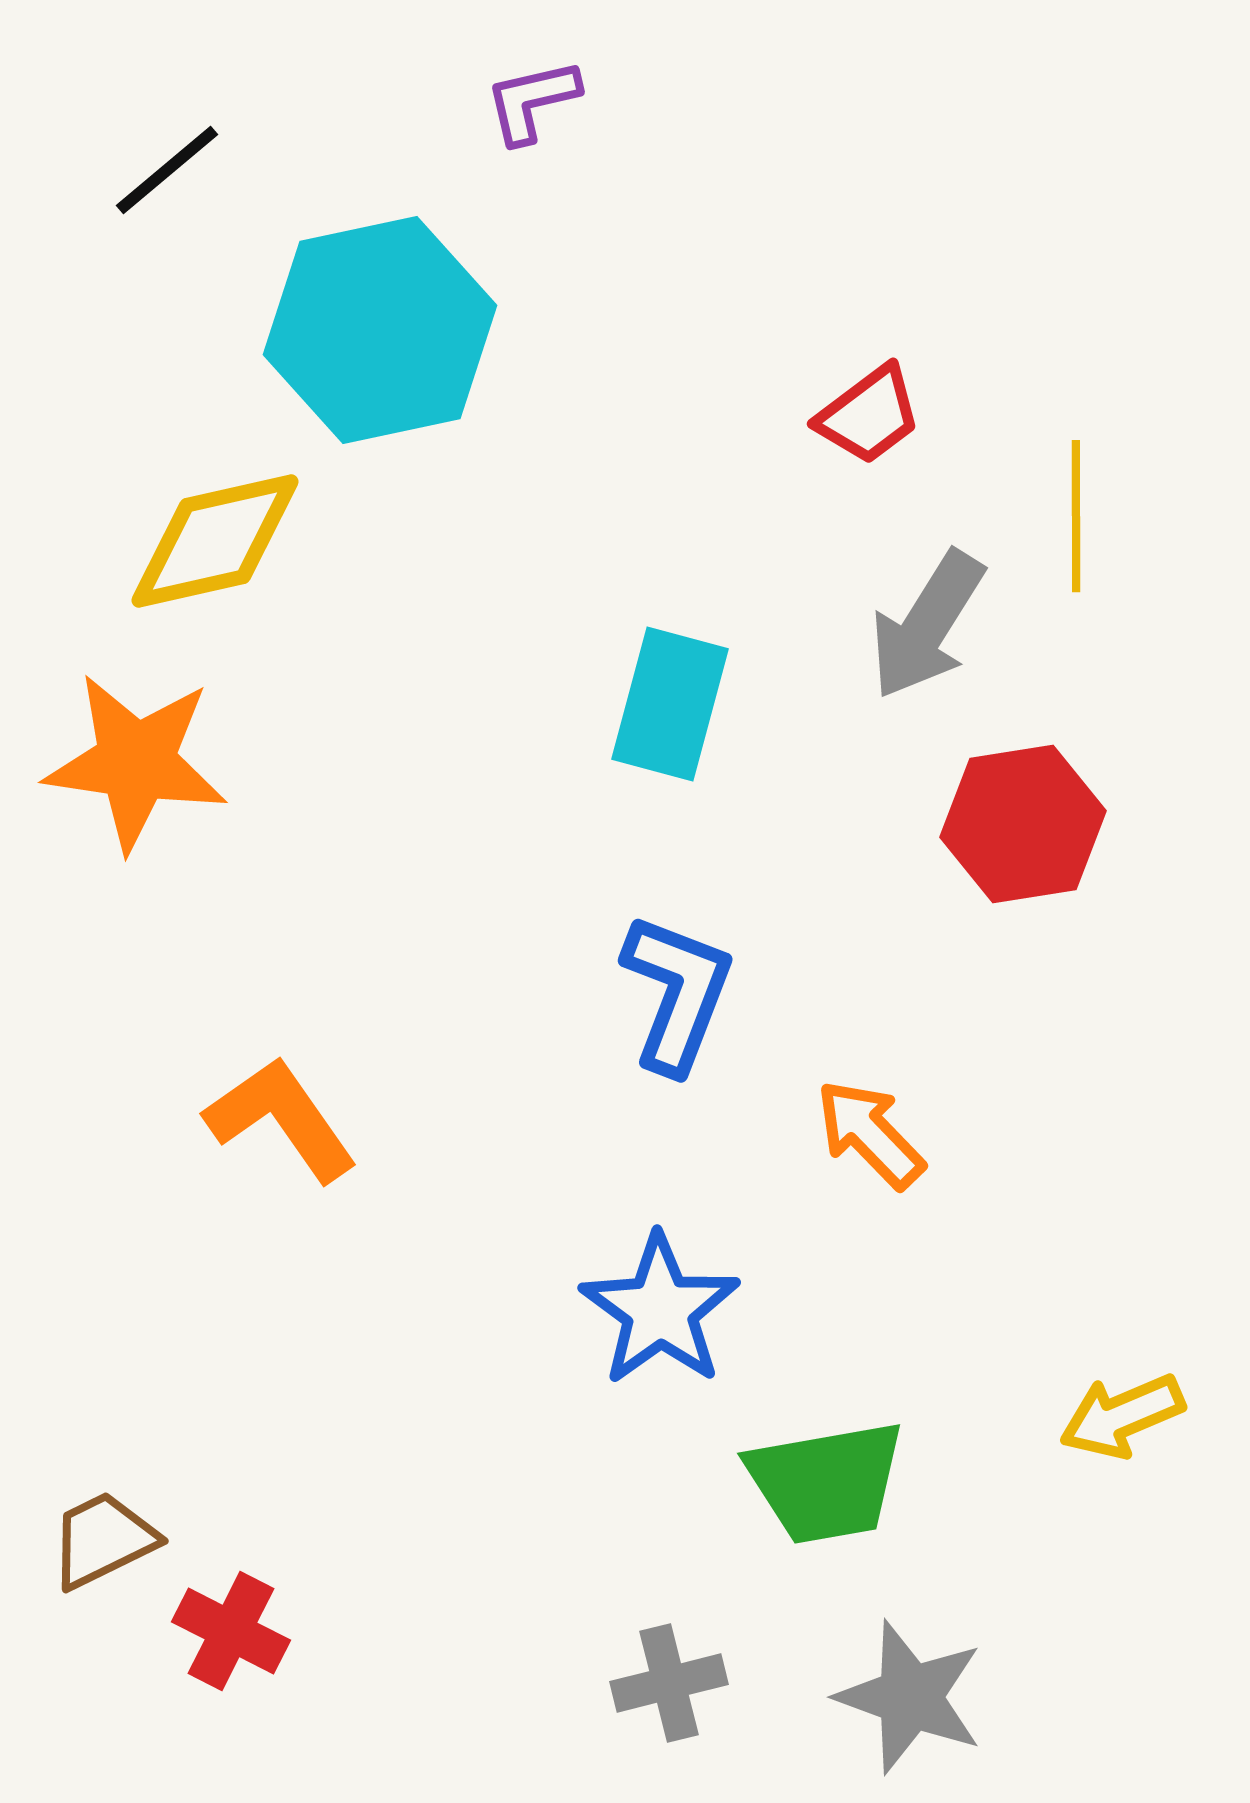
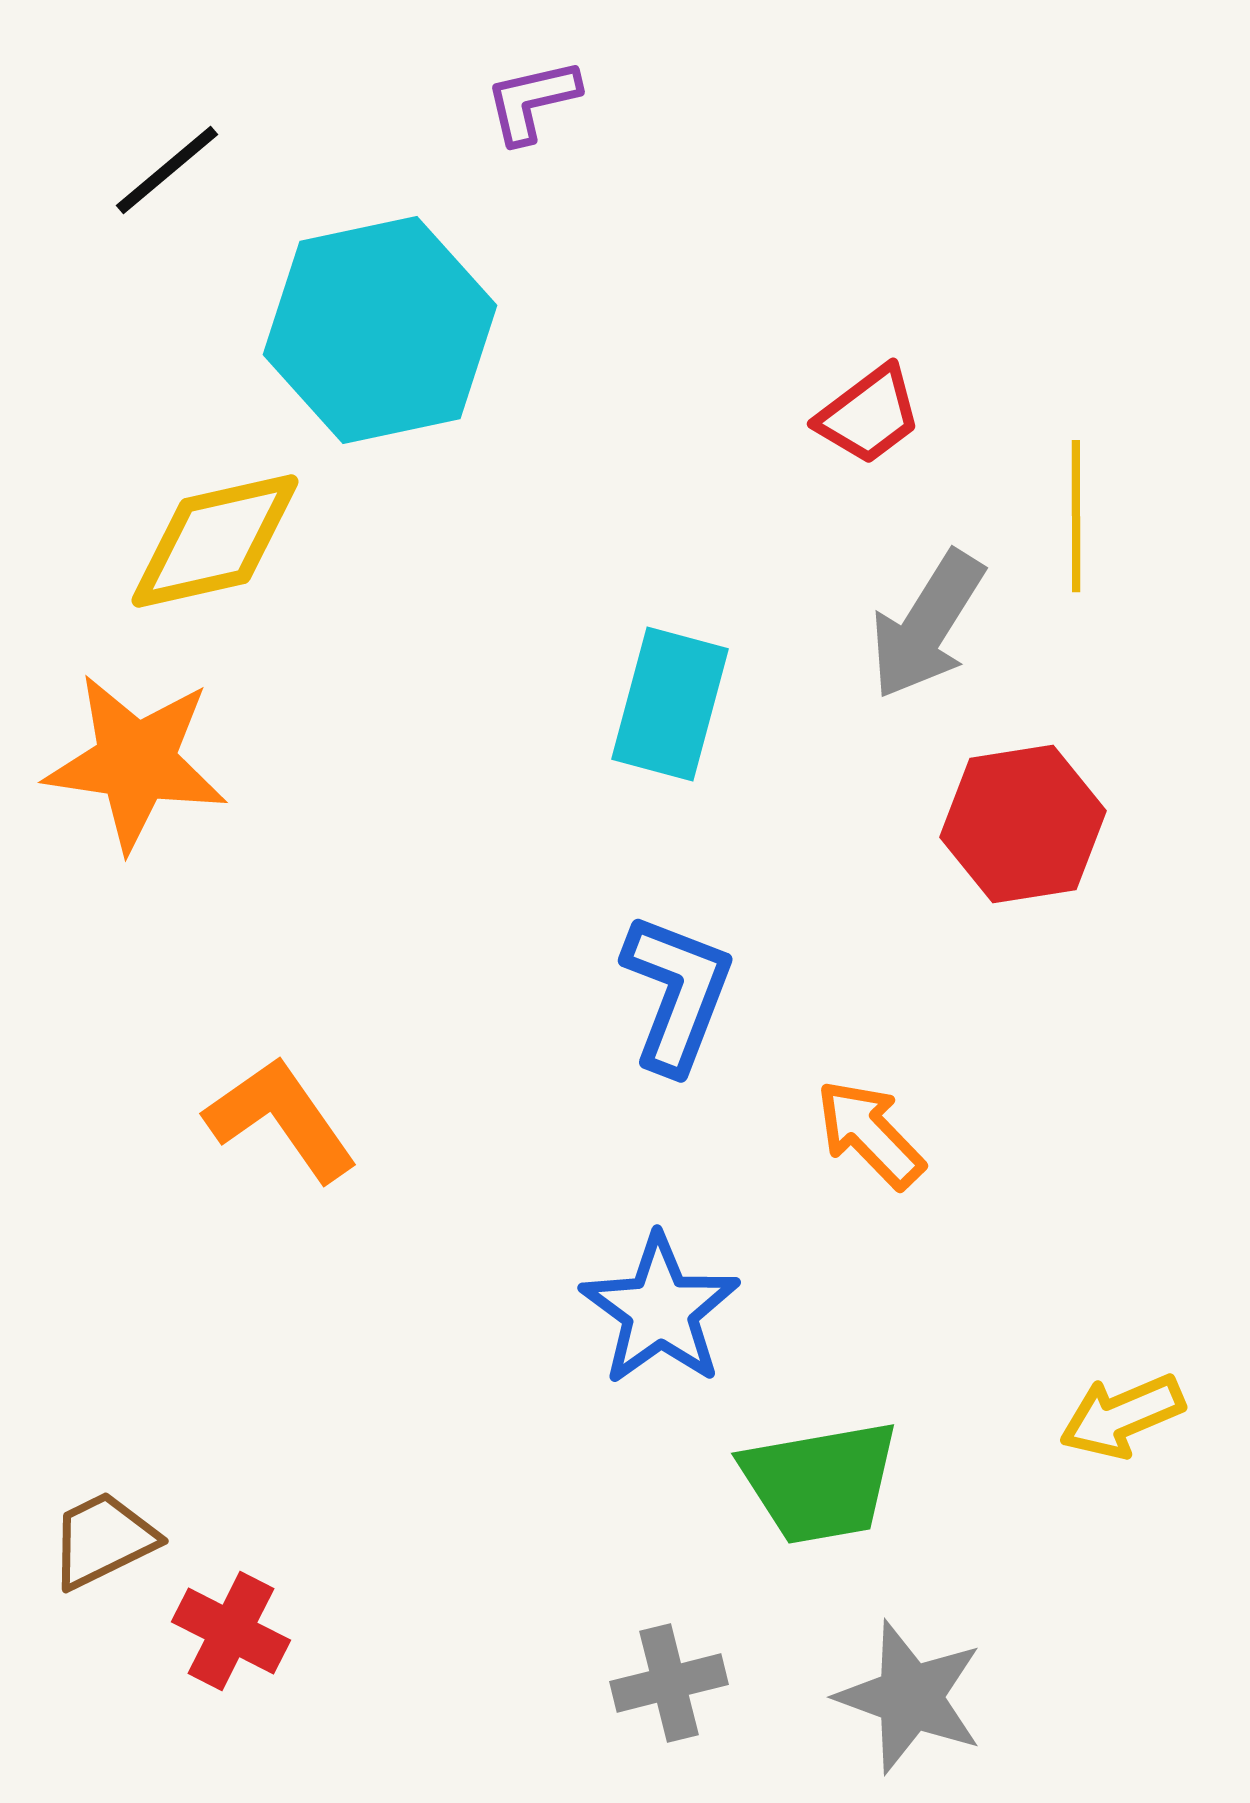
green trapezoid: moved 6 px left
